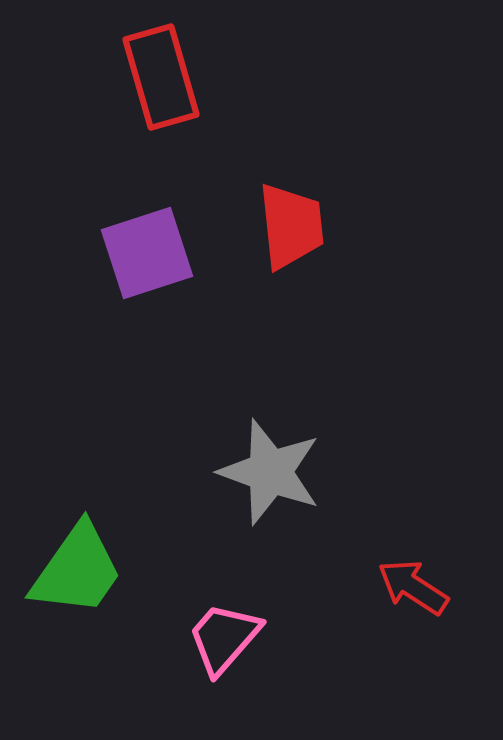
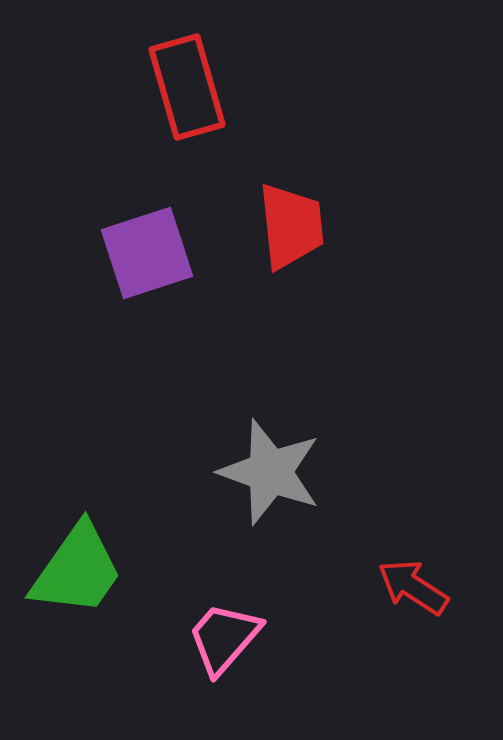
red rectangle: moved 26 px right, 10 px down
